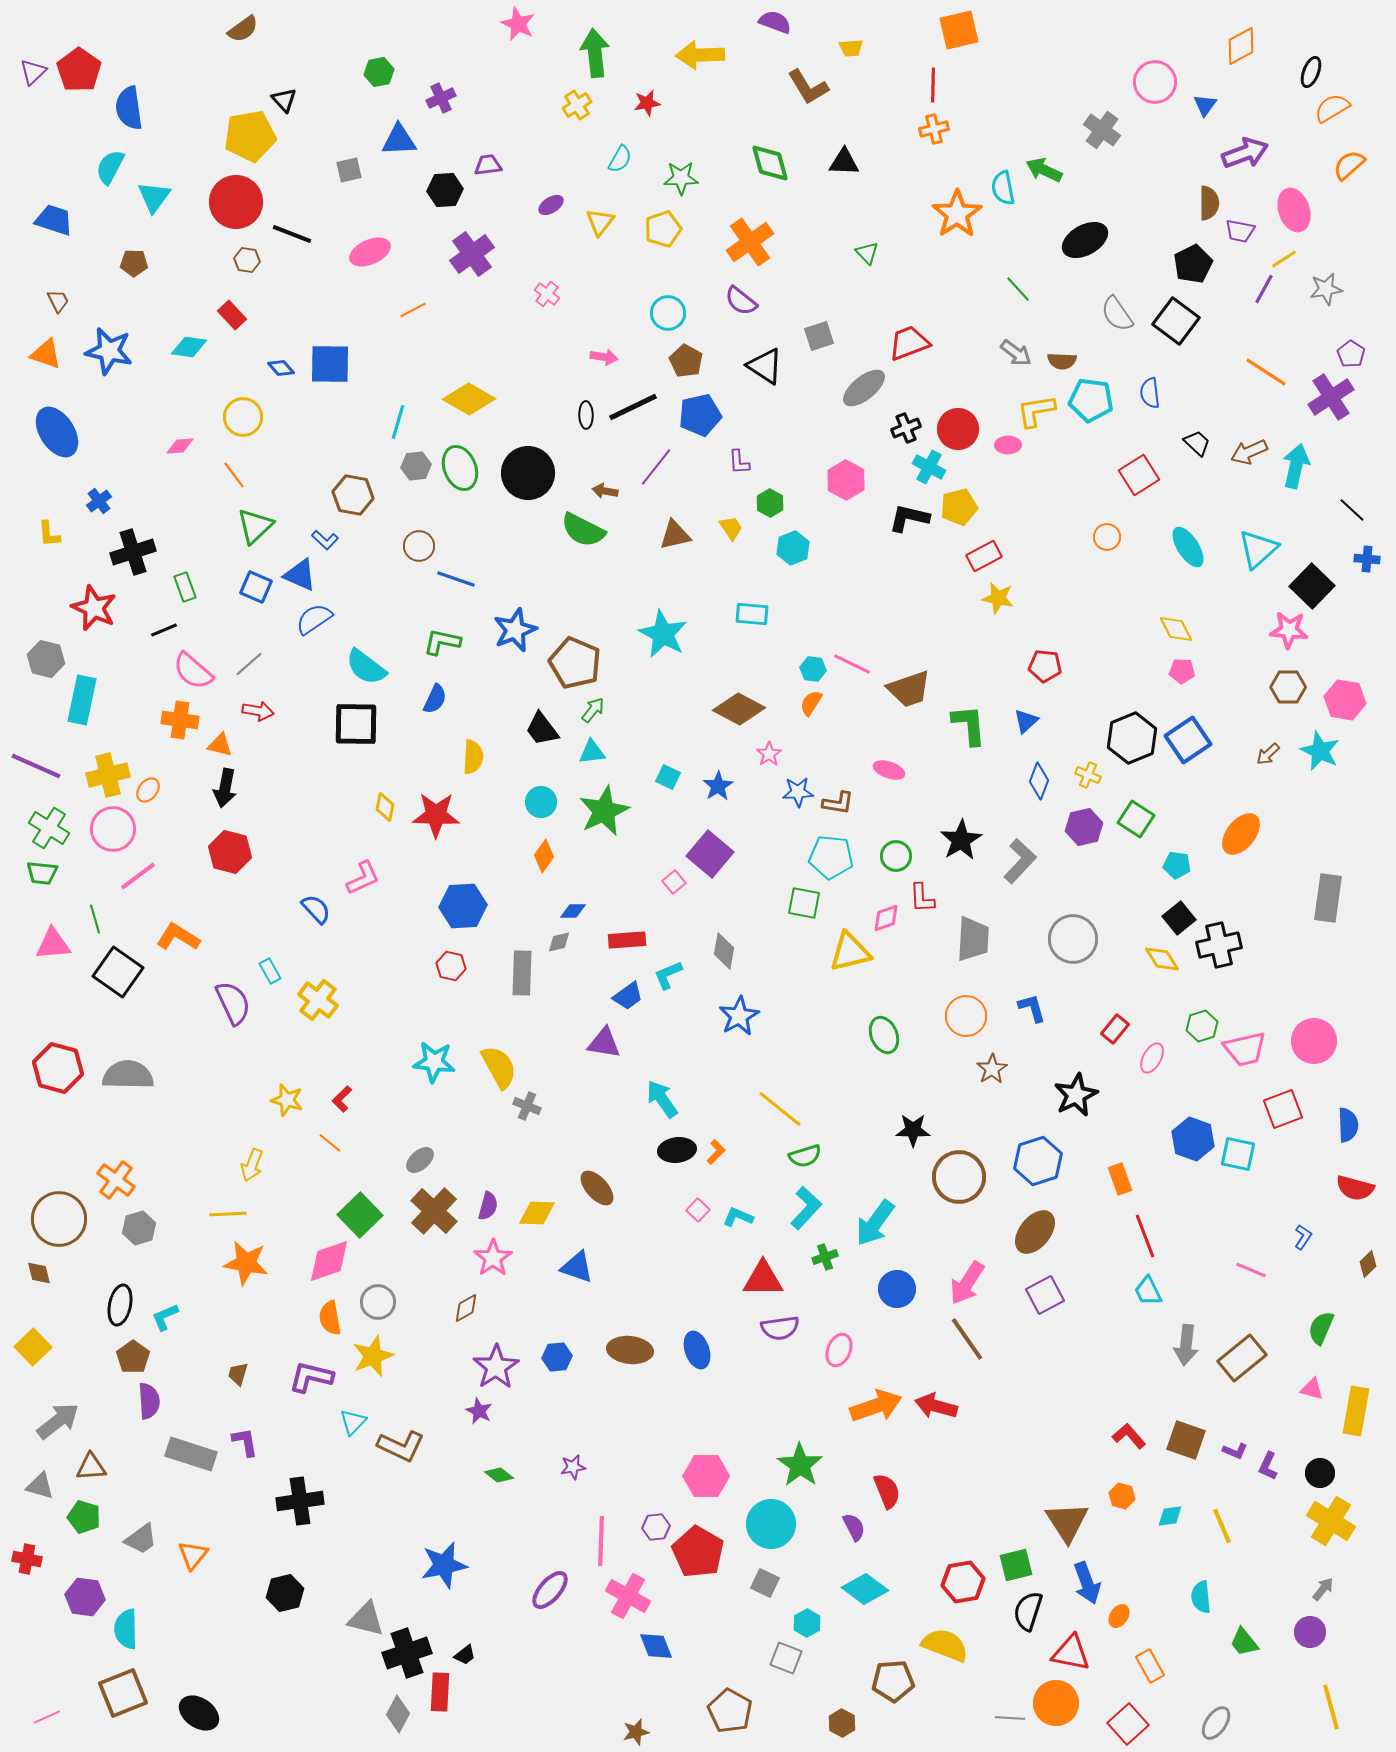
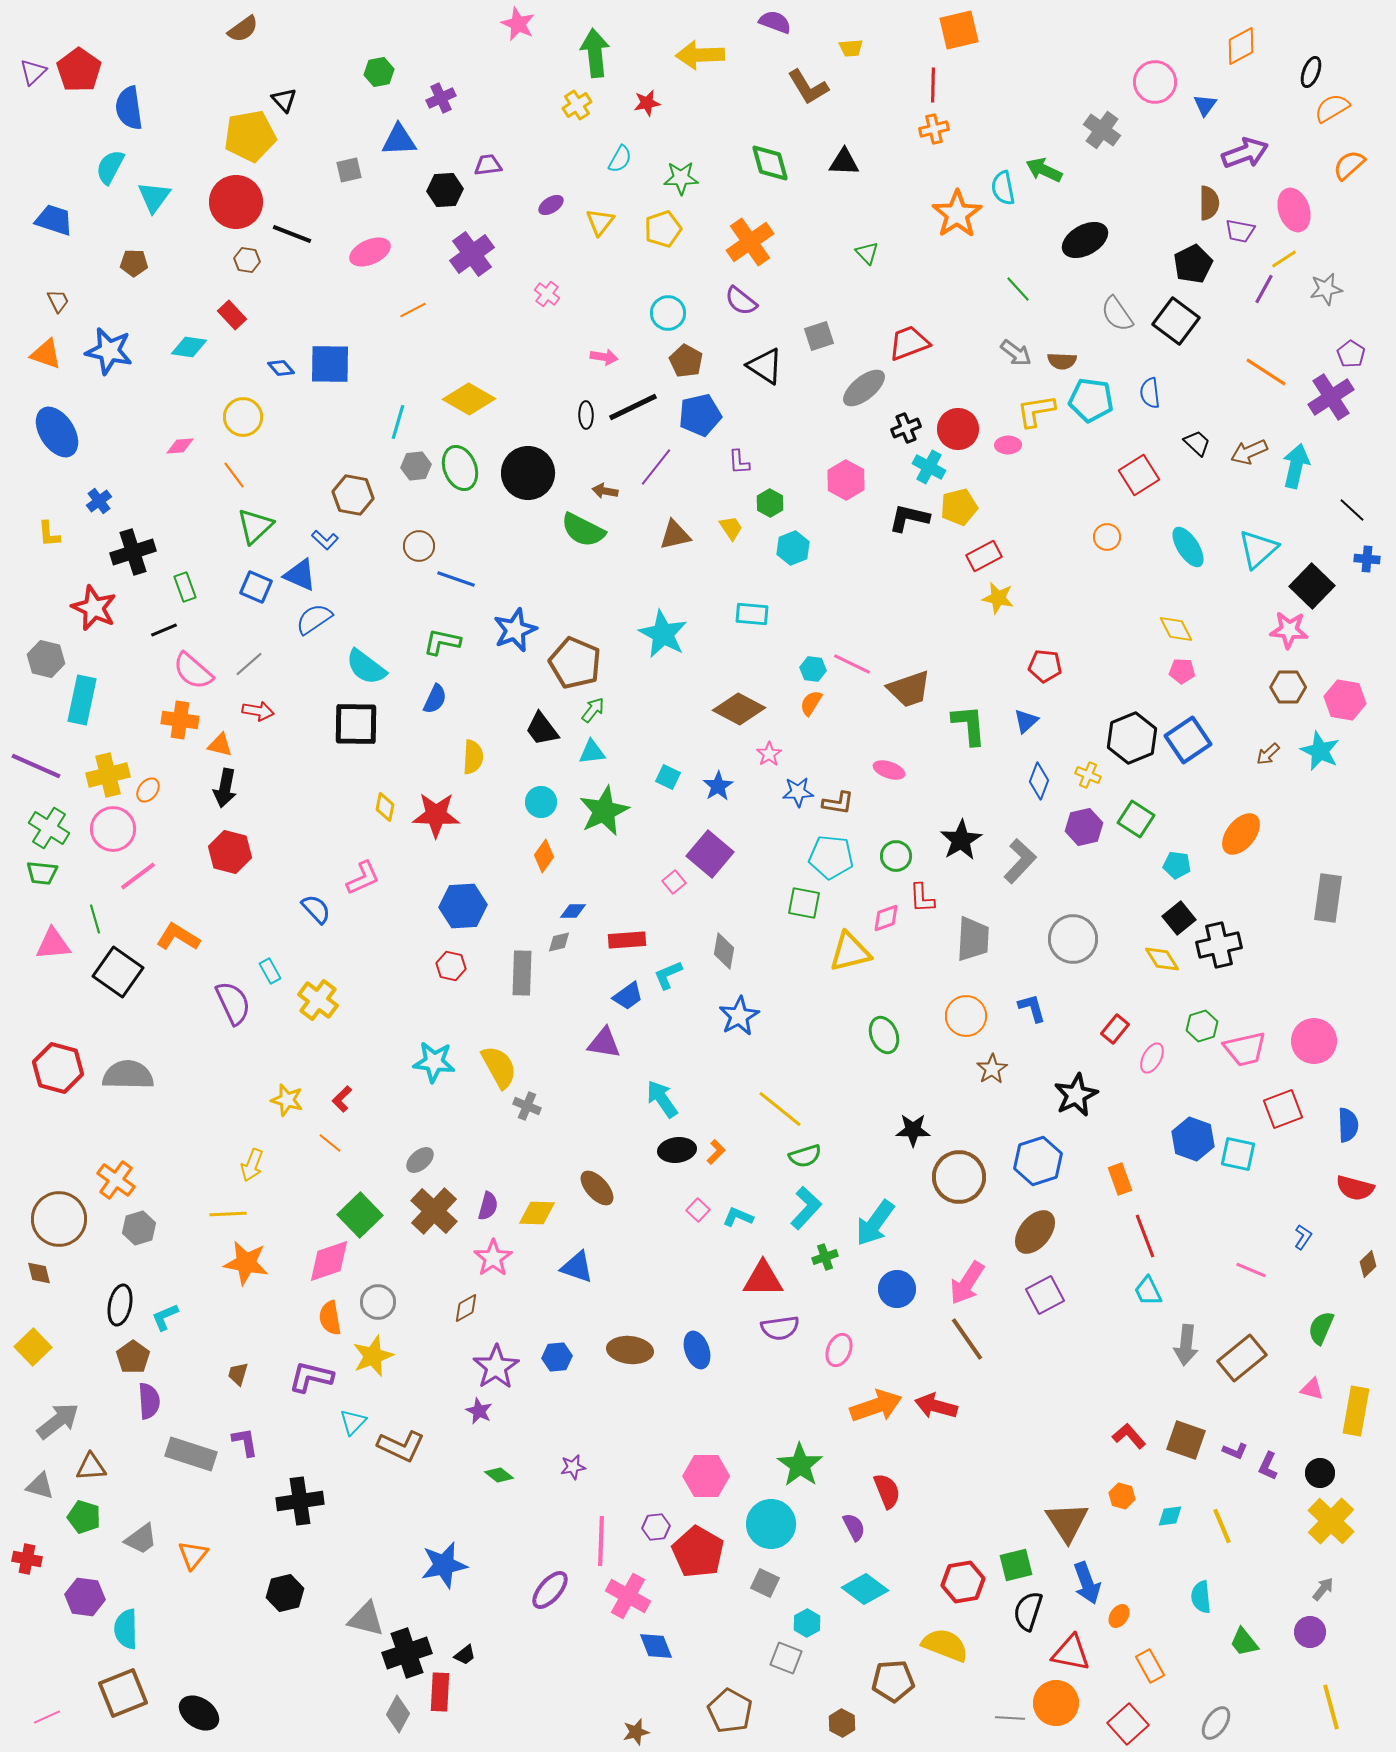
yellow cross at (1331, 1521): rotated 12 degrees clockwise
